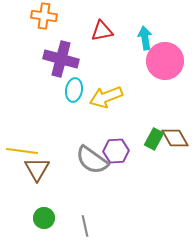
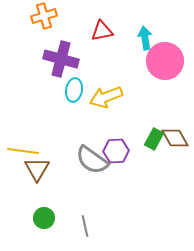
orange cross: rotated 25 degrees counterclockwise
yellow line: moved 1 px right
